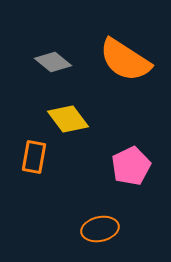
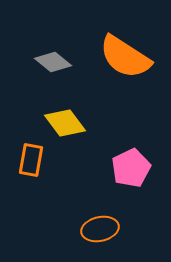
orange semicircle: moved 3 px up
yellow diamond: moved 3 px left, 4 px down
orange rectangle: moved 3 px left, 3 px down
pink pentagon: moved 2 px down
